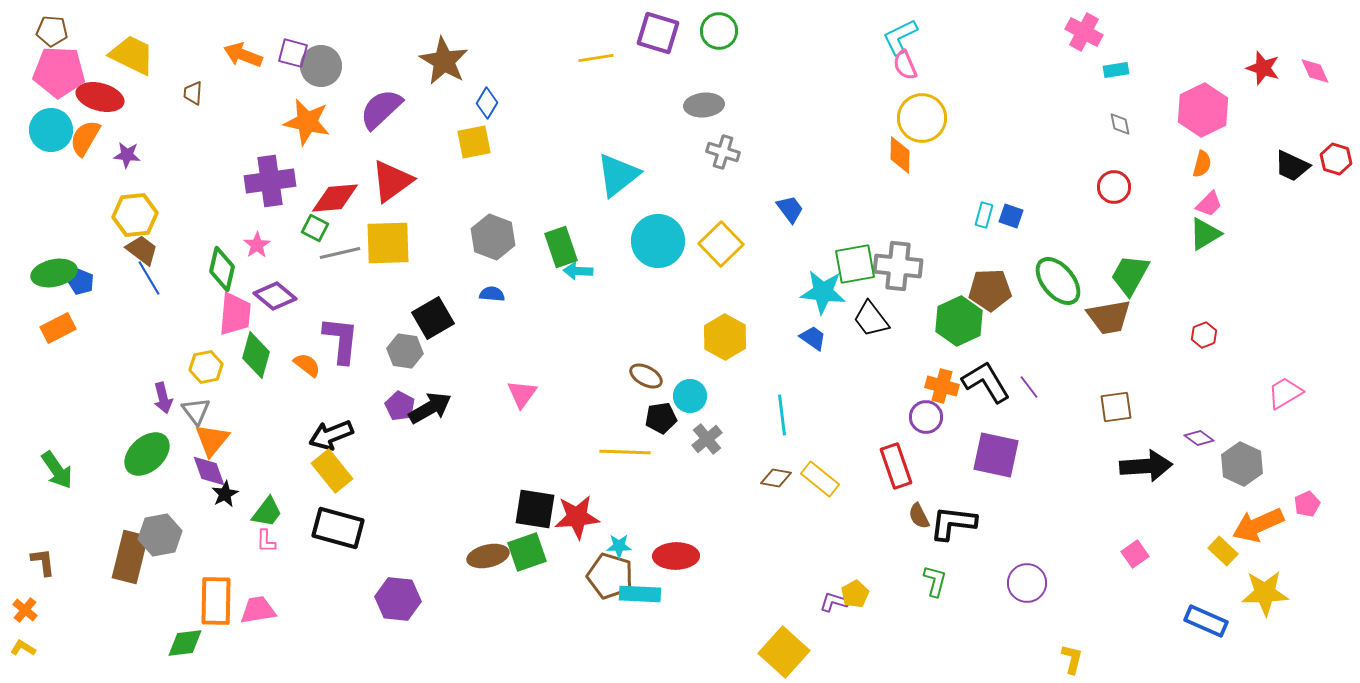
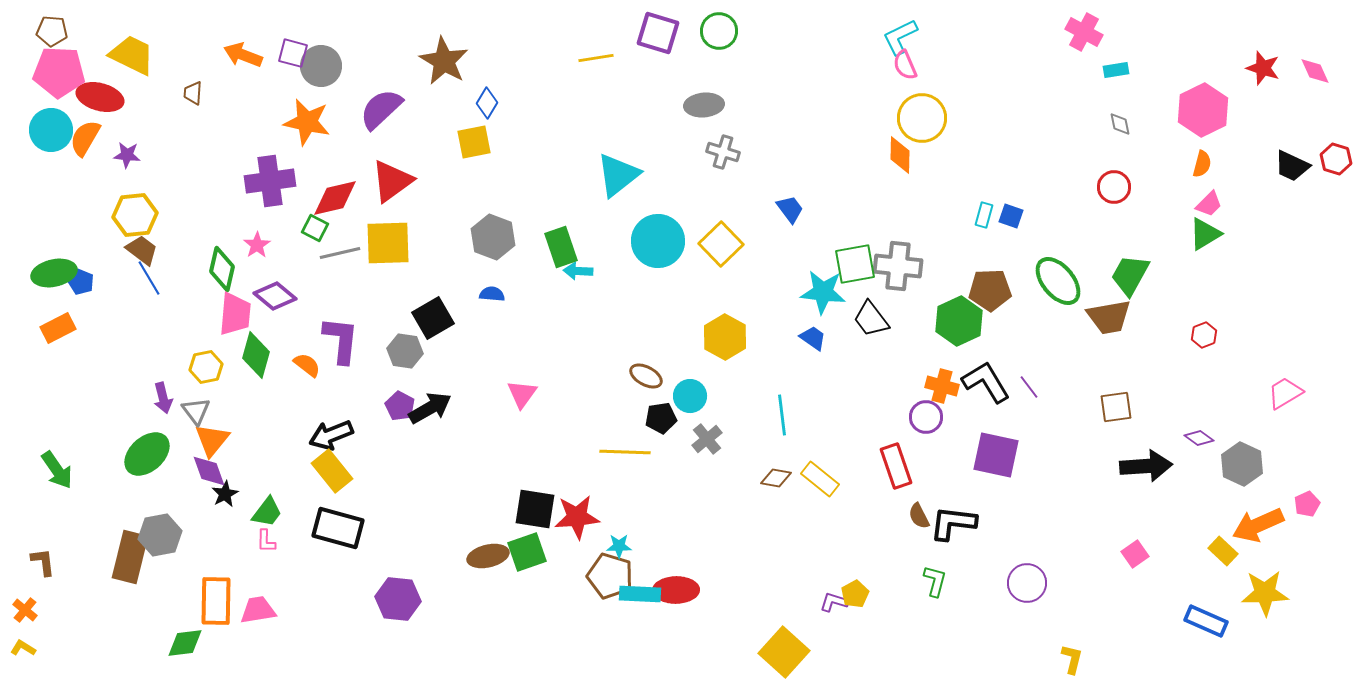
red diamond at (335, 198): rotated 9 degrees counterclockwise
red ellipse at (676, 556): moved 34 px down
